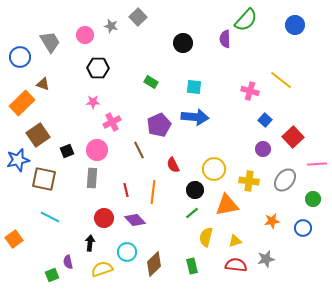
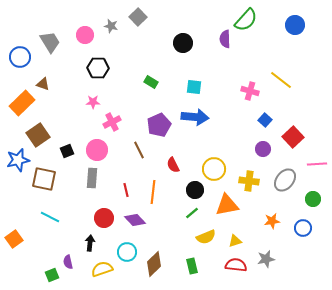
yellow semicircle at (206, 237): rotated 126 degrees counterclockwise
